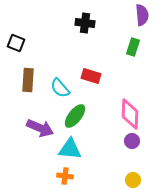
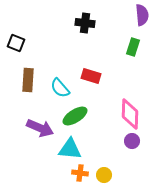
green ellipse: rotated 20 degrees clockwise
orange cross: moved 15 px right, 3 px up
yellow circle: moved 29 px left, 5 px up
